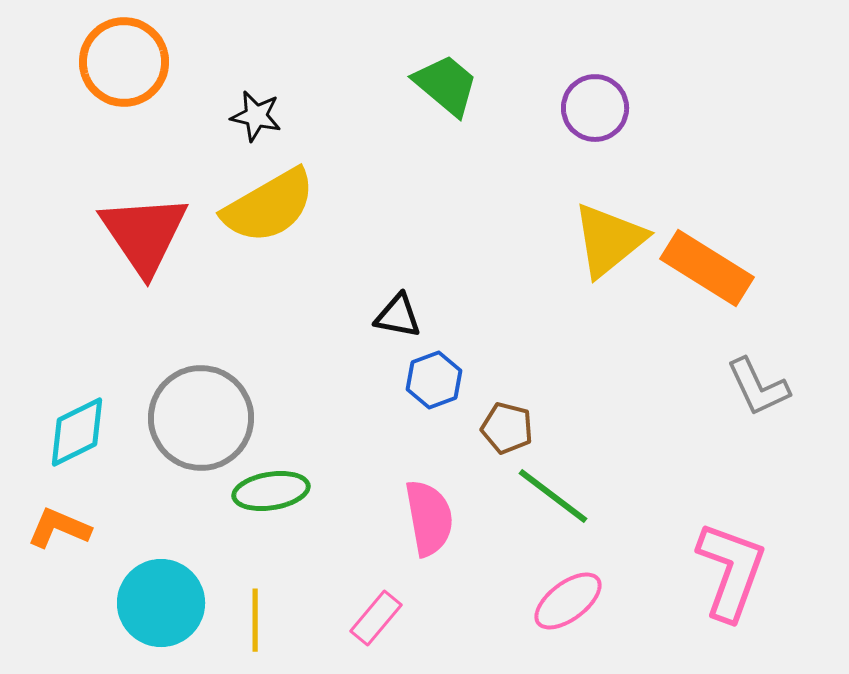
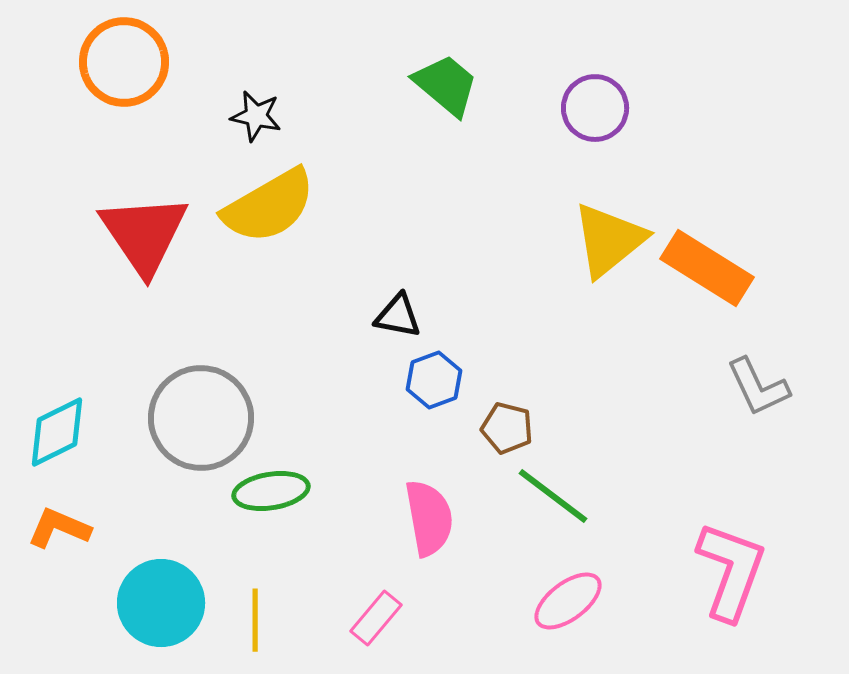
cyan diamond: moved 20 px left
